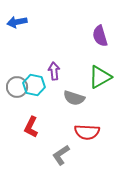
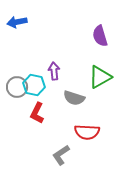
red L-shape: moved 6 px right, 14 px up
